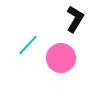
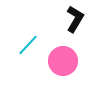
pink circle: moved 2 px right, 3 px down
